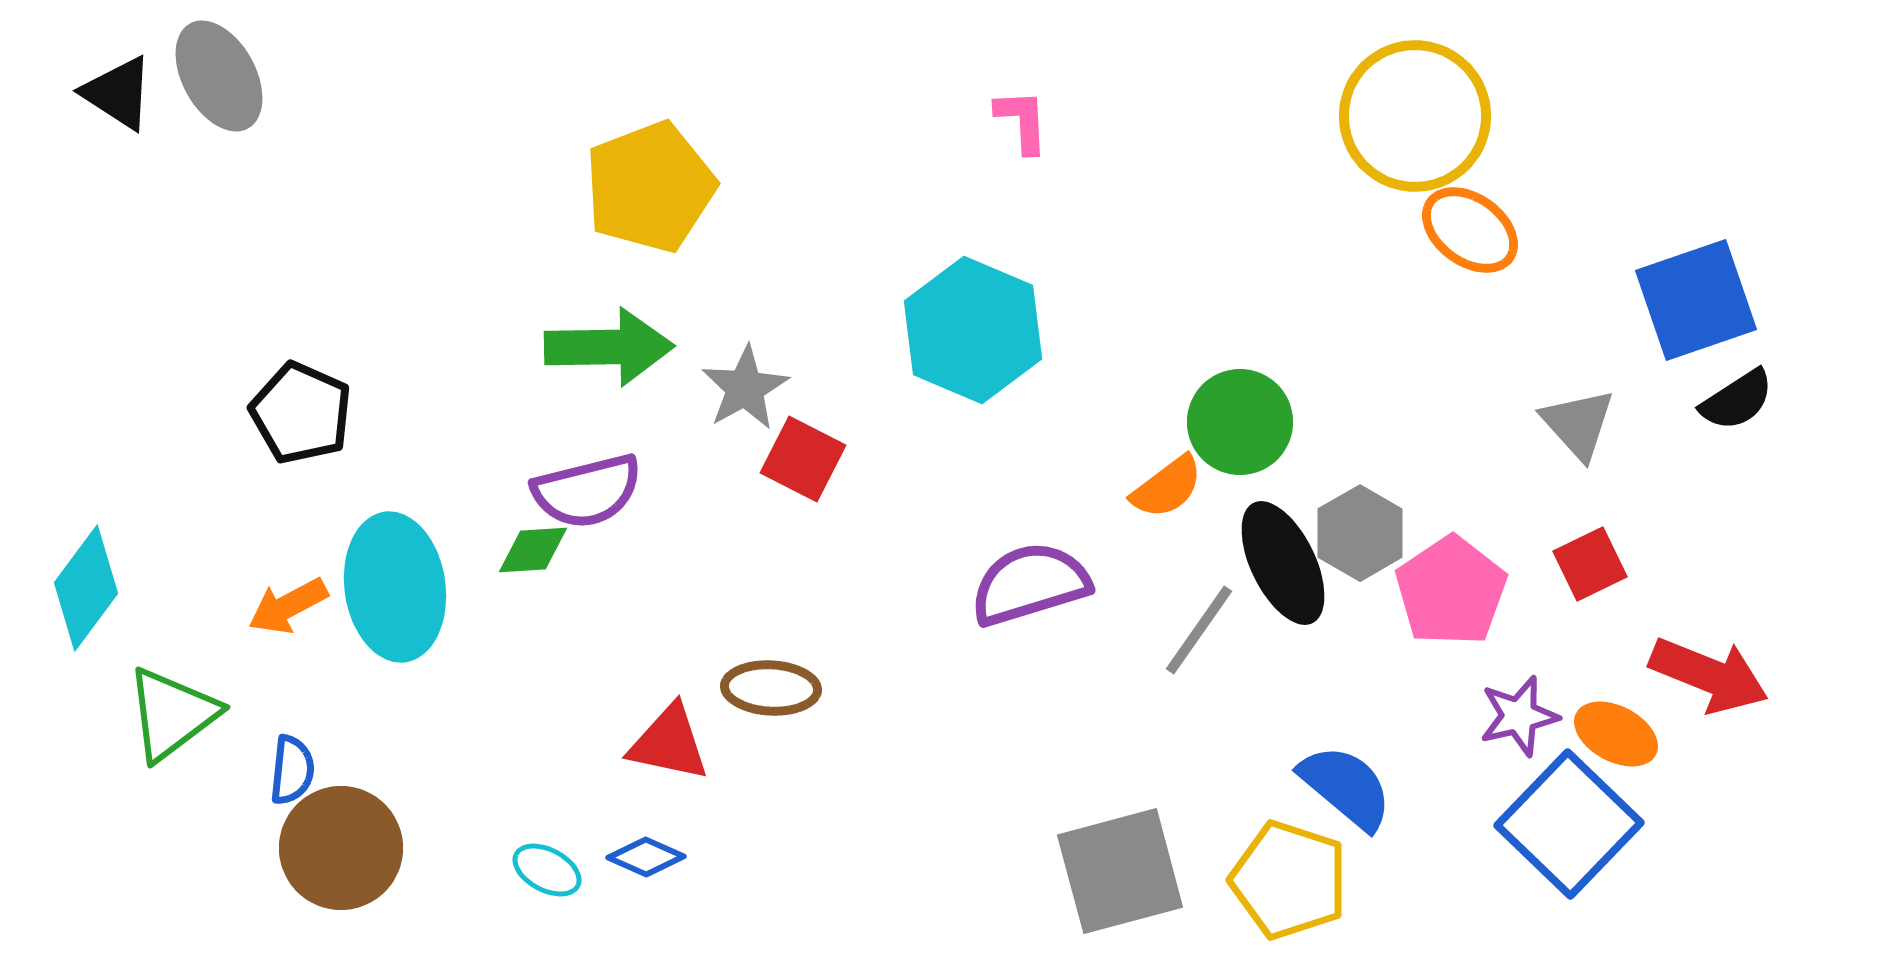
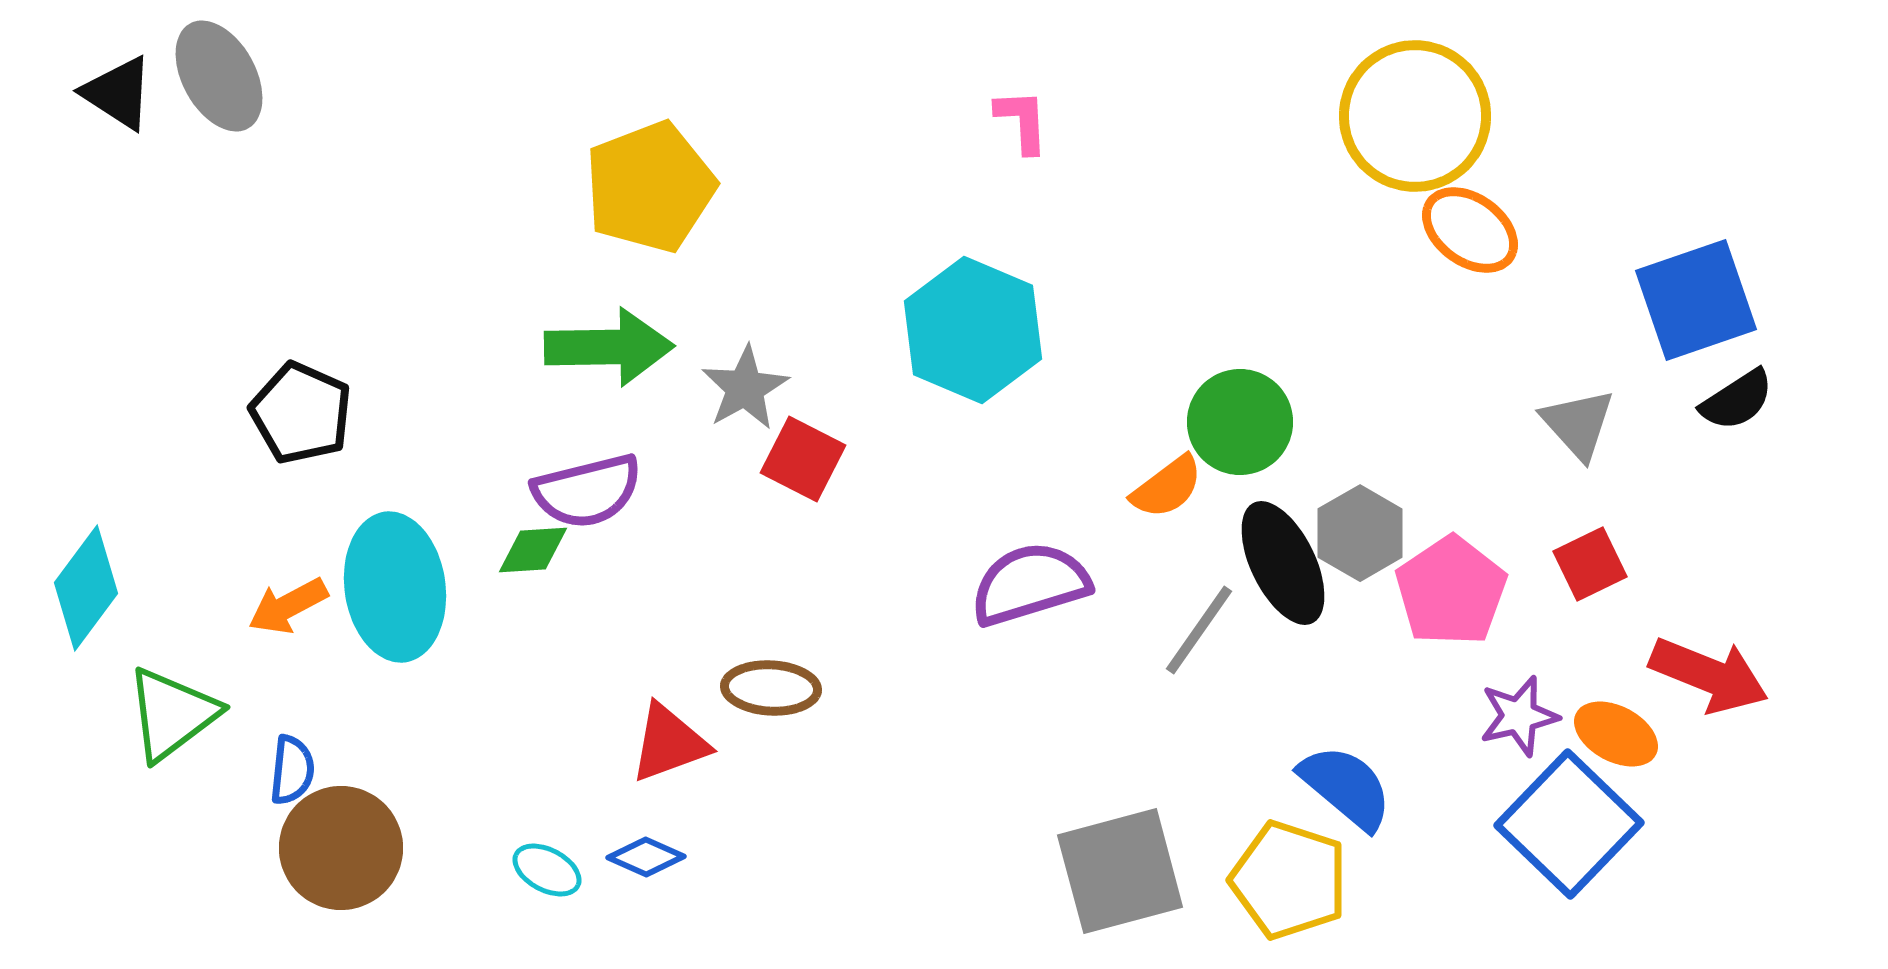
red triangle at (669, 743): rotated 32 degrees counterclockwise
